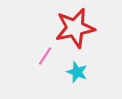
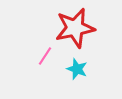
cyan star: moved 3 px up
